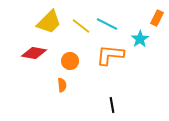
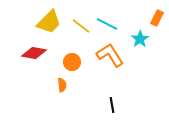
orange L-shape: rotated 52 degrees clockwise
orange circle: moved 2 px right, 1 px down
